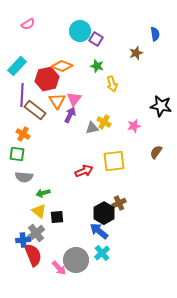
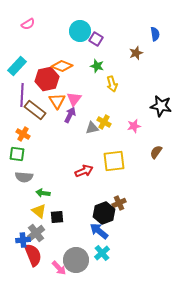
green arrow: rotated 24 degrees clockwise
black hexagon: rotated 10 degrees clockwise
